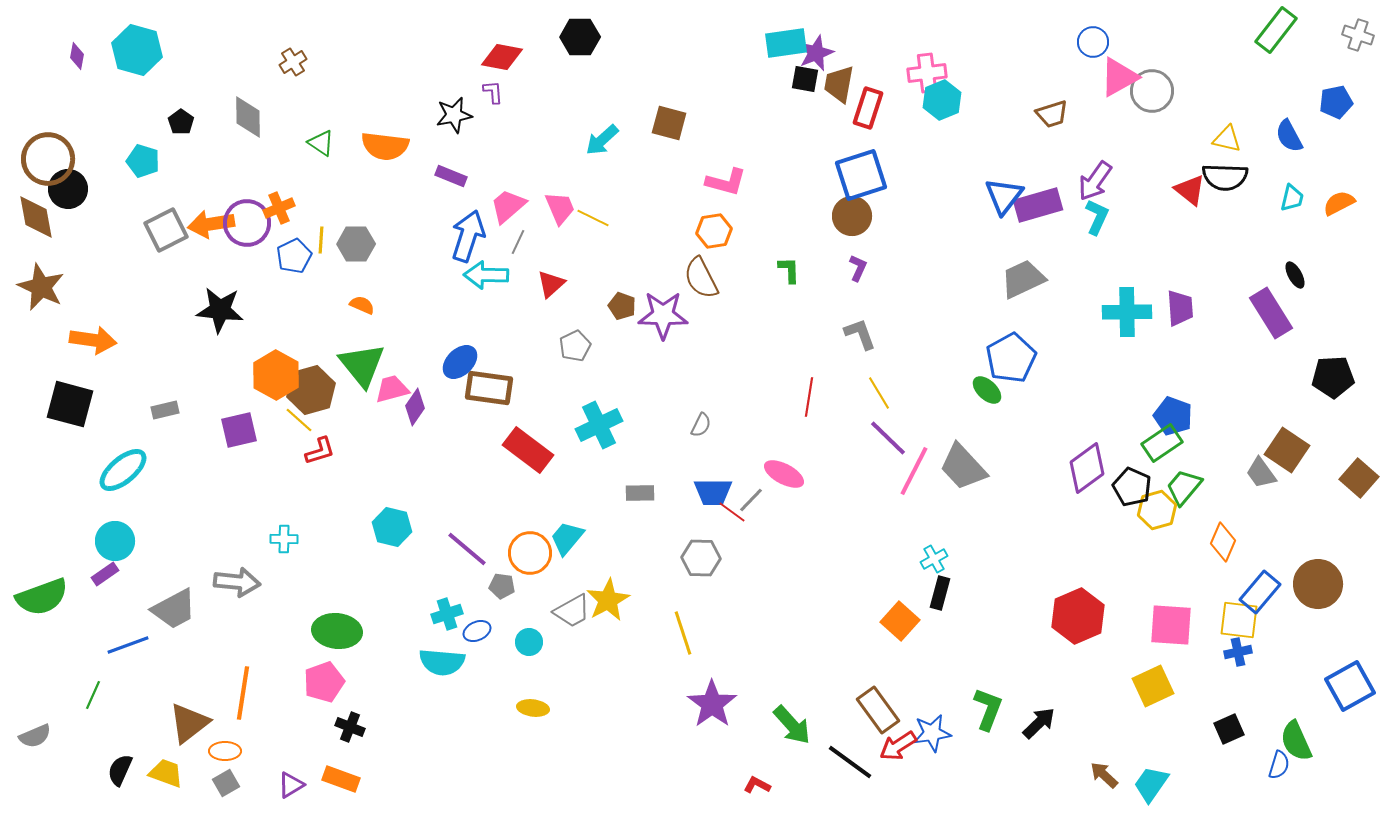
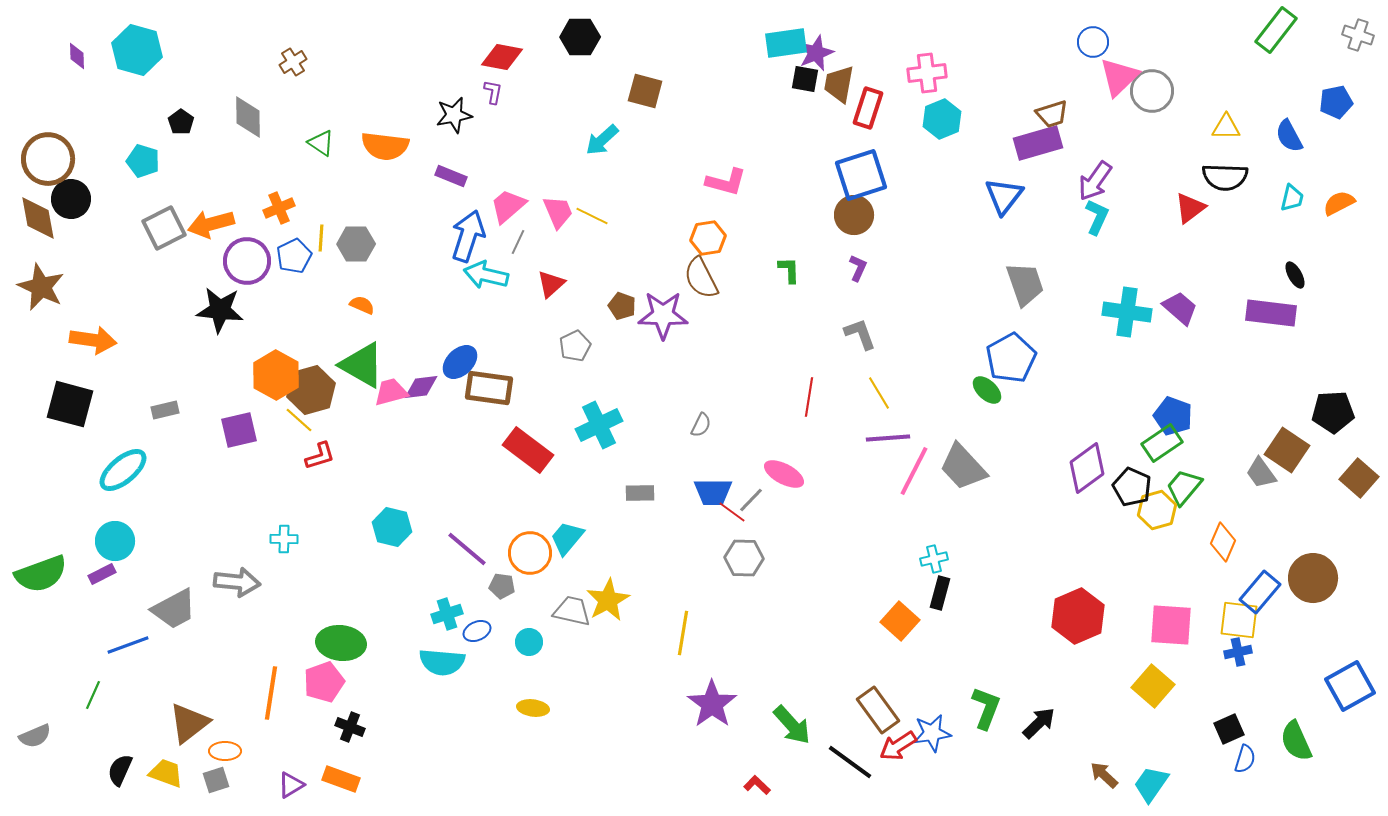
purple diamond at (77, 56): rotated 12 degrees counterclockwise
pink triangle at (1119, 77): rotated 15 degrees counterclockwise
purple L-shape at (493, 92): rotated 15 degrees clockwise
cyan hexagon at (942, 100): moved 19 px down
brown square at (669, 123): moved 24 px left, 32 px up
yellow triangle at (1227, 139): moved 1 px left, 12 px up; rotated 12 degrees counterclockwise
black circle at (68, 189): moved 3 px right, 10 px down
red triangle at (1190, 190): moved 18 px down; rotated 44 degrees clockwise
purple rectangle at (1038, 205): moved 62 px up
pink trapezoid at (560, 208): moved 2 px left, 4 px down
brown circle at (852, 216): moved 2 px right, 1 px up
brown diamond at (36, 217): moved 2 px right, 1 px down
yellow line at (593, 218): moved 1 px left, 2 px up
purple circle at (247, 223): moved 38 px down
orange arrow at (211, 224): rotated 6 degrees counterclockwise
gray square at (166, 230): moved 2 px left, 2 px up
orange hexagon at (714, 231): moved 6 px left, 7 px down
yellow line at (321, 240): moved 2 px up
cyan arrow at (486, 275): rotated 12 degrees clockwise
gray trapezoid at (1023, 279): moved 2 px right, 5 px down; rotated 96 degrees clockwise
purple trapezoid at (1180, 308): rotated 45 degrees counterclockwise
cyan cross at (1127, 312): rotated 9 degrees clockwise
purple rectangle at (1271, 313): rotated 51 degrees counterclockwise
green triangle at (362, 365): rotated 21 degrees counterclockwise
black pentagon at (1333, 377): moved 35 px down
pink trapezoid at (392, 389): moved 1 px left, 3 px down
purple diamond at (415, 407): moved 6 px right, 20 px up; rotated 48 degrees clockwise
purple line at (888, 438): rotated 48 degrees counterclockwise
red L-shape at (320, 451): moved 5 px down
gray hexagon at (701, 558): moved 43 px right
cyan cross at (934, 559): rotated 16 degrees clockwise
purple rectangle at (105, 574): moved 3 px left; rotated 8 degrees clockwise
brown circle at (1318, 584): moved 5 px left, 6 px up
green semicircle at (42, 597): moved 1 px left, 23 px up
gray trapezoid at (572, 611): rotated 138 degrees counterclockwise
green ellipse at (337, 631): moved 4 px right, 12 px down
yellow line at (683, 633): rotated 27 degrees clockwise
yellow square at (1153, 686): rotated 24 degrees counterclockwise
orange line at (243, 693): moved 28 px right
green L-shape at (988, 709): moved 2 px left, 1 px up
blue semicircle at (1279, 765): moved 34 px left, 6 px up
gray square at (226, 783): moved 10 px left, 3 px up; rotated 12 degrees clockwise
red L-shape at (757, 785): rotated 16 degrees clockwise
